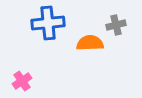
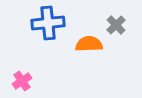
gray cross: rotated 30 degrees counterclockwise
orange semicircle: moved 1 px left, 1 px down
